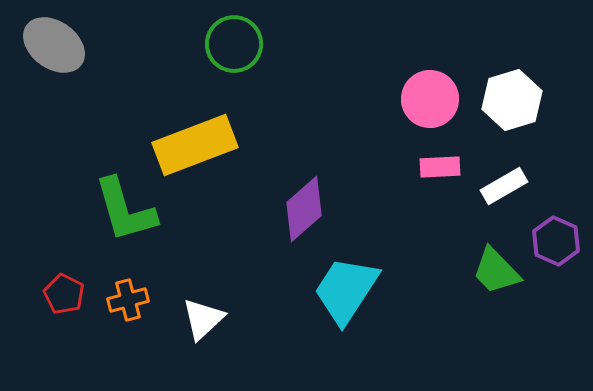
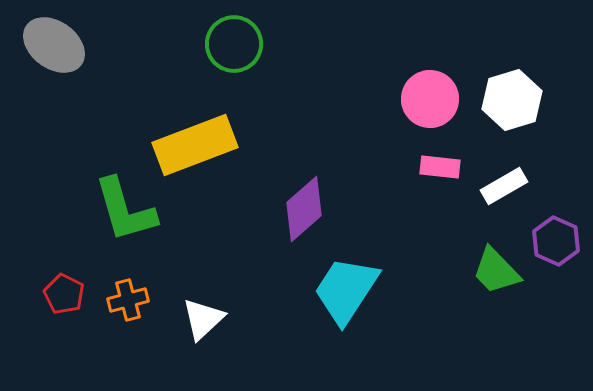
pink rectangle: rotated 9 degrees clockwise
